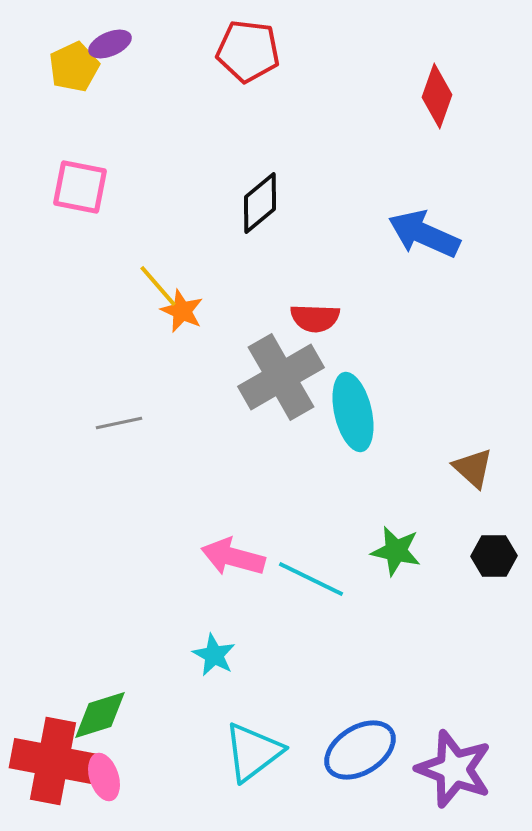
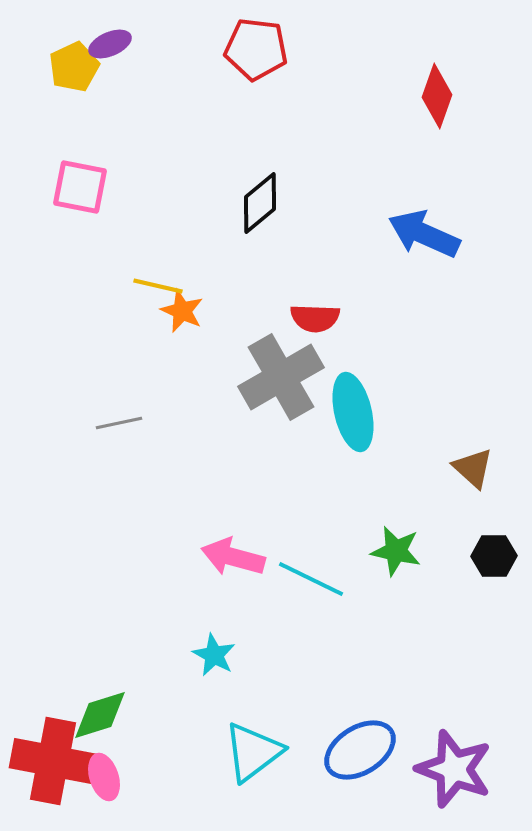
red pentagon: moved 8 px right, 2 px up
yellow line: rotated 36 degrees counterclockwise
